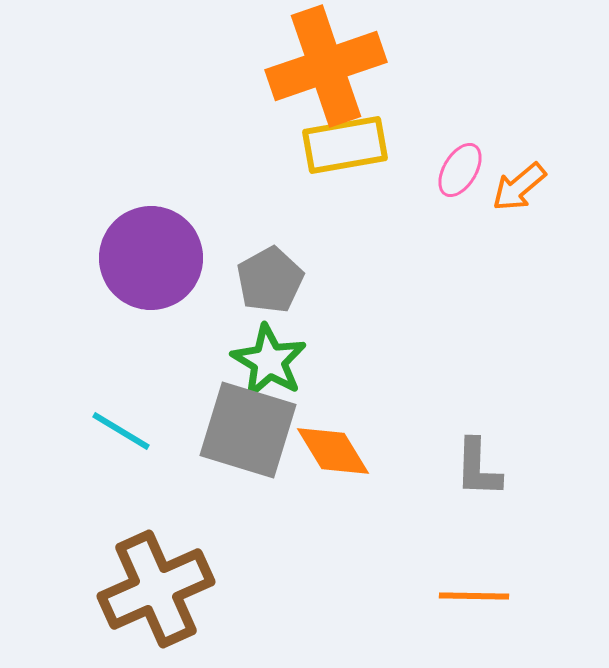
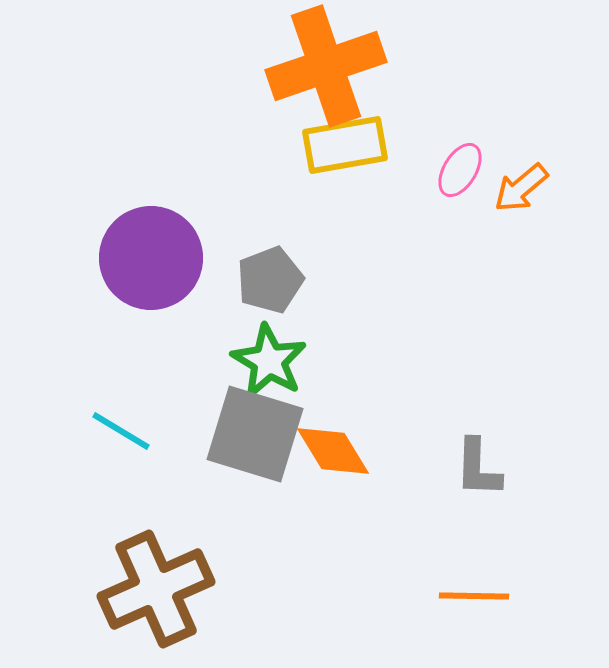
orange arrow: moved 2 px right, 1 px down
gray pentagon: rotated 8 degrees clockwise
gray square: moved 7 px right, 4 px down
